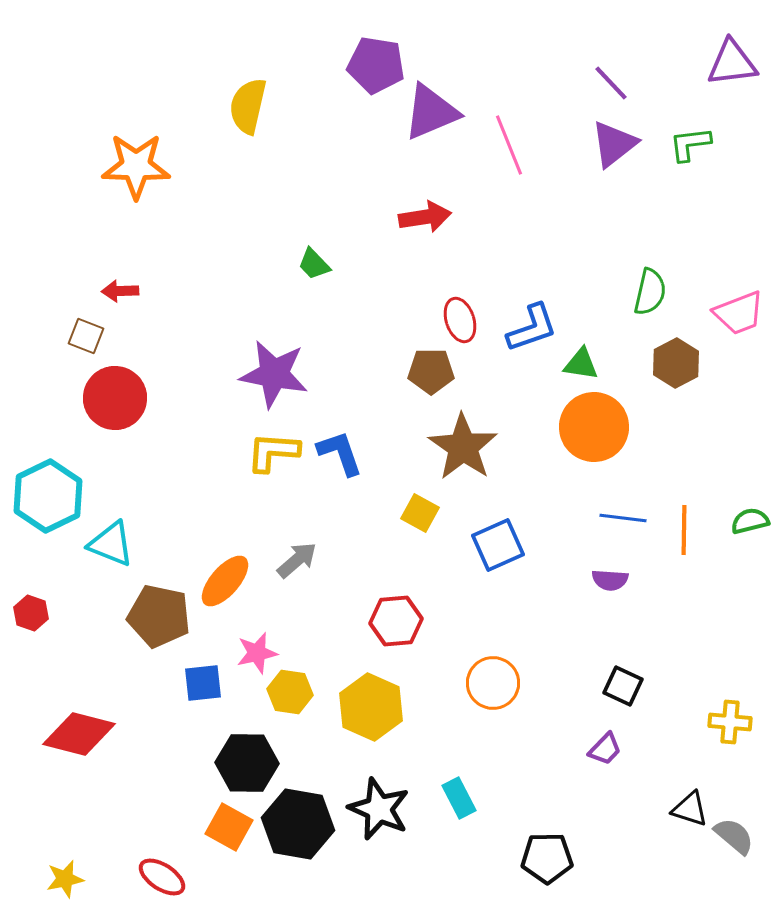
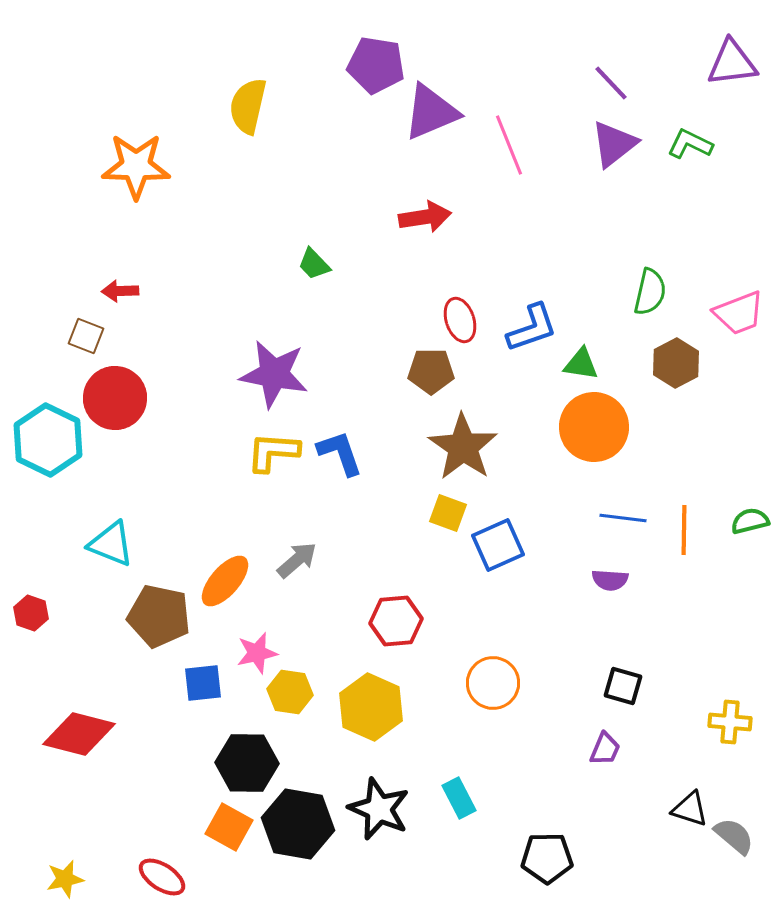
green L-shape at (690, 144): rotated 33 degrees clockwise
cyan hexagon at (48, 496): moved 56 px up; rotated 8 degrees counterclockwise
yellow square at (420, 513): moved 28 px right; rotated 9 degrees counterclockwise
black square at (623, 686): rotated 9 degrees counterclockwise
purple trapezoid at (605, 749): rotated 21 degrees counterclockwise
